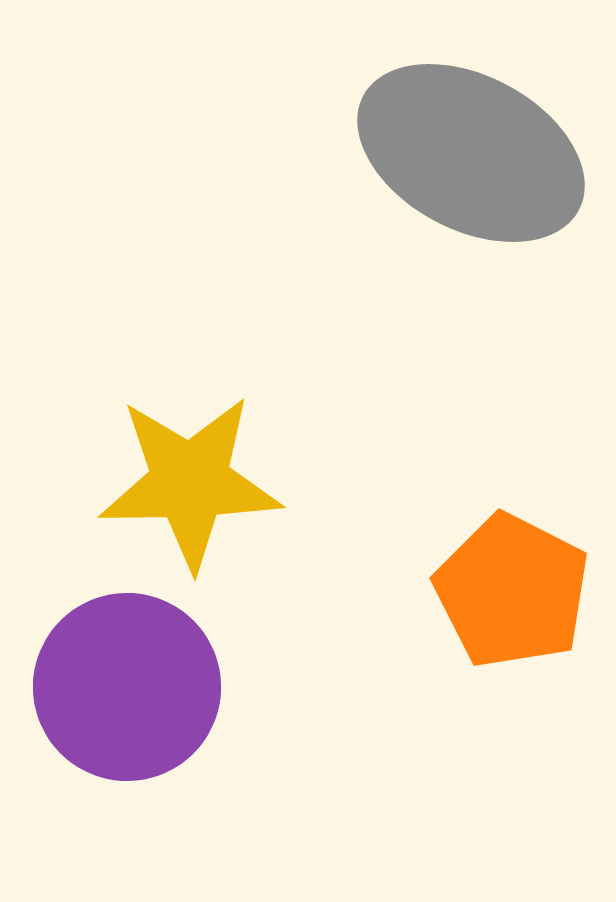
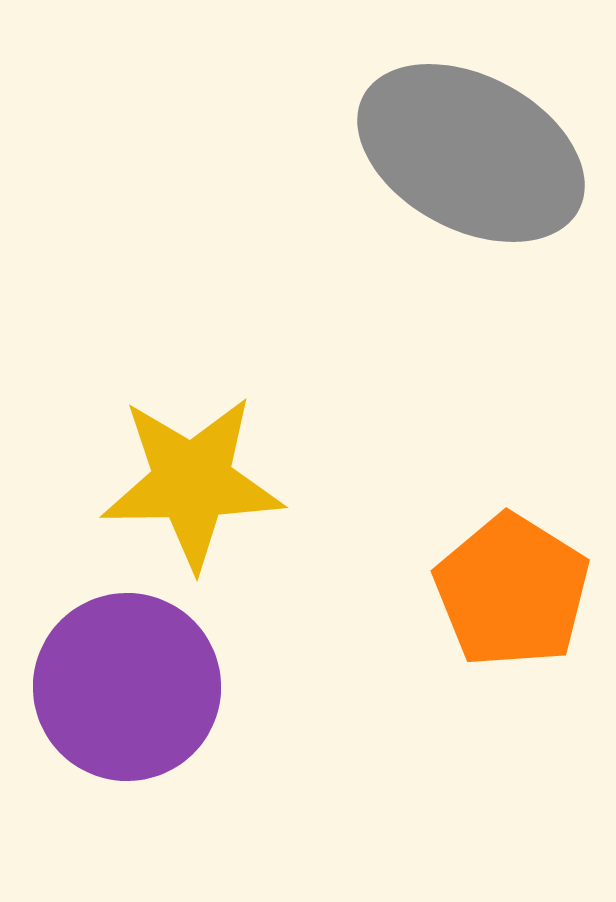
yellow star: moved 2 px right
orange pentagon: rotated 5 degrees clockwise
